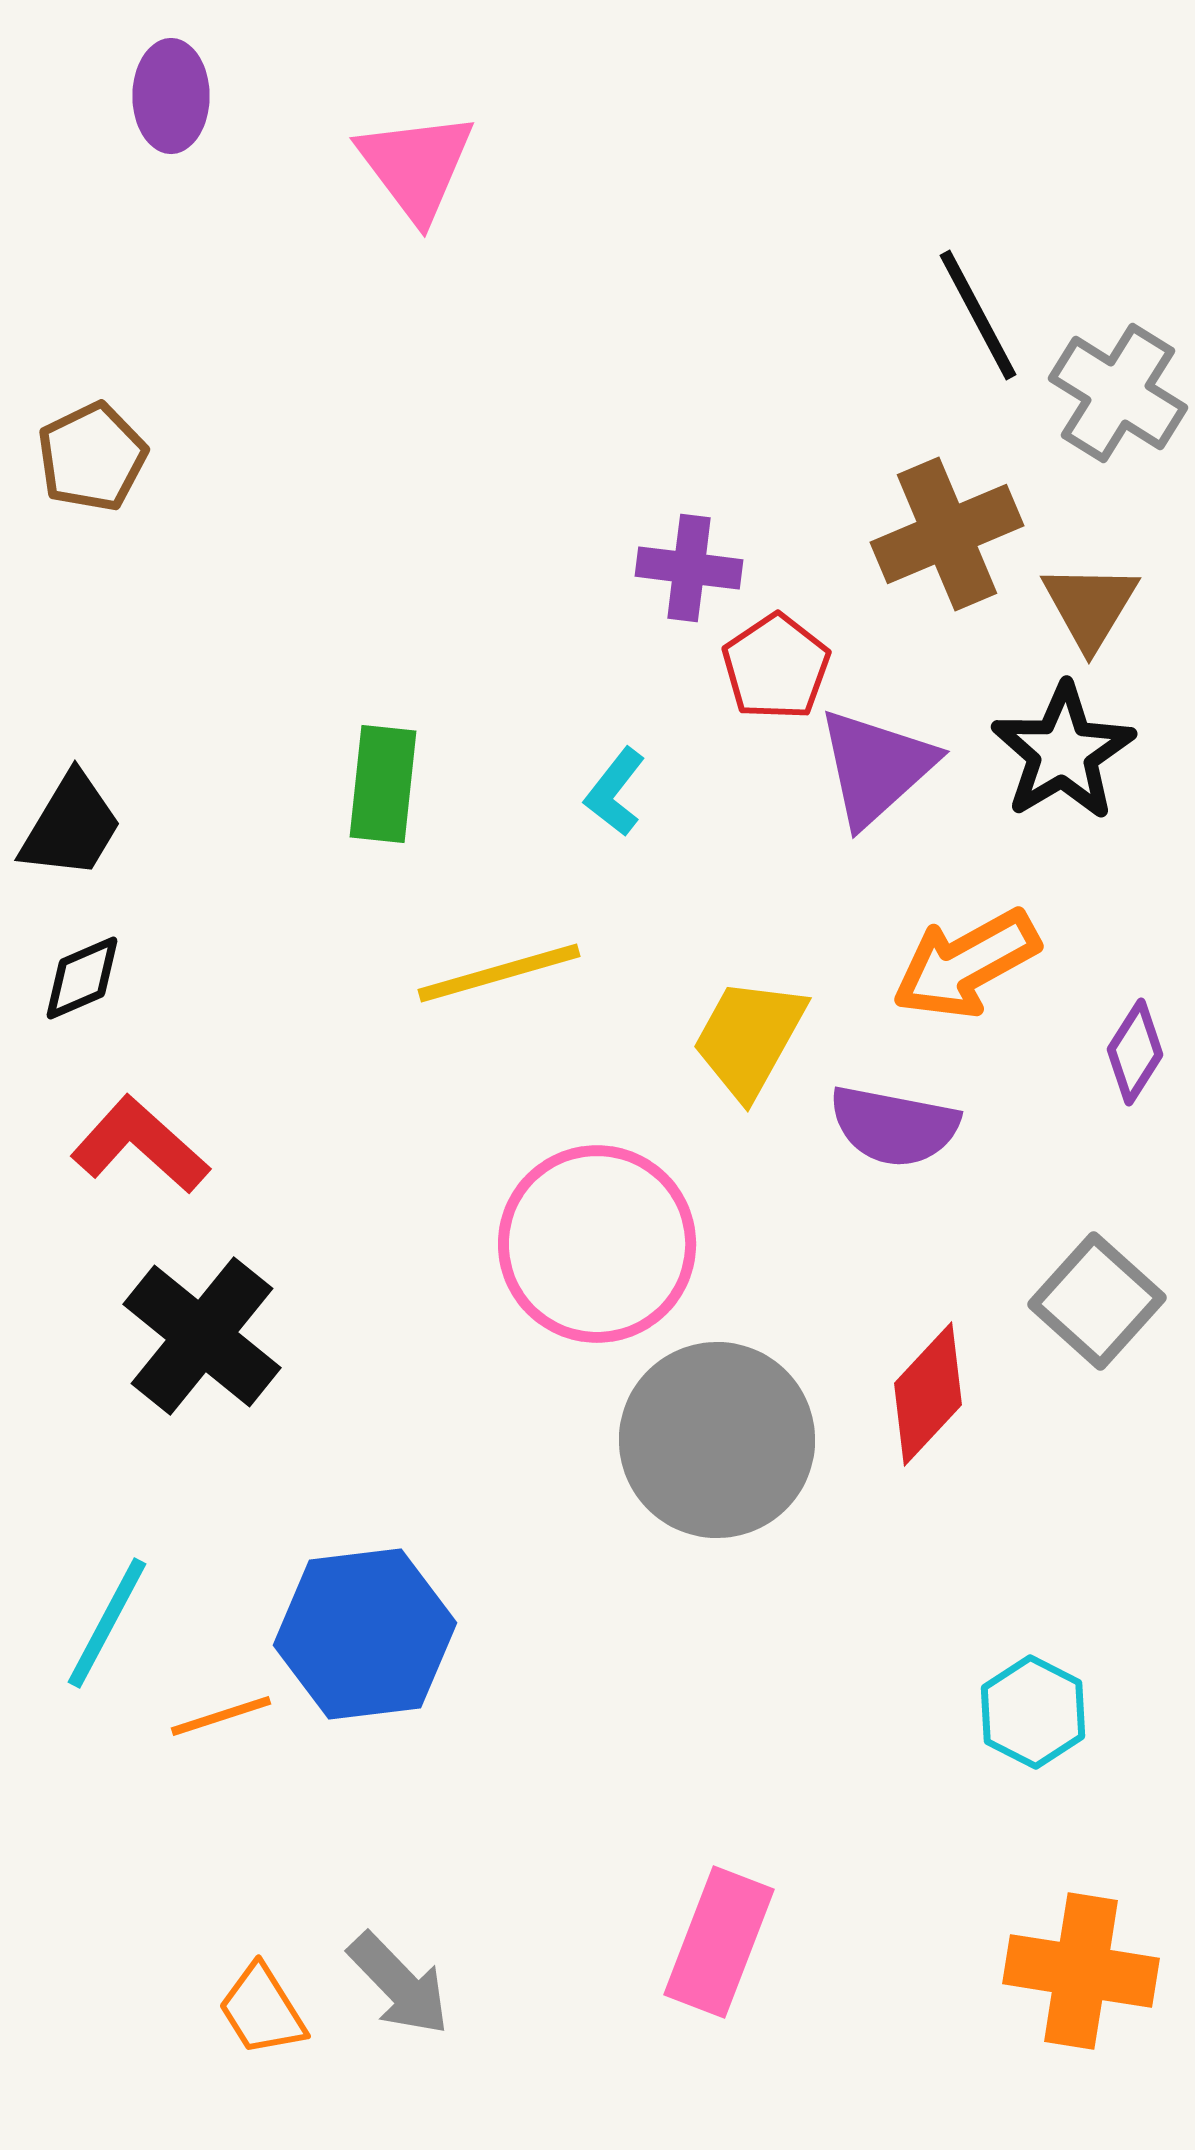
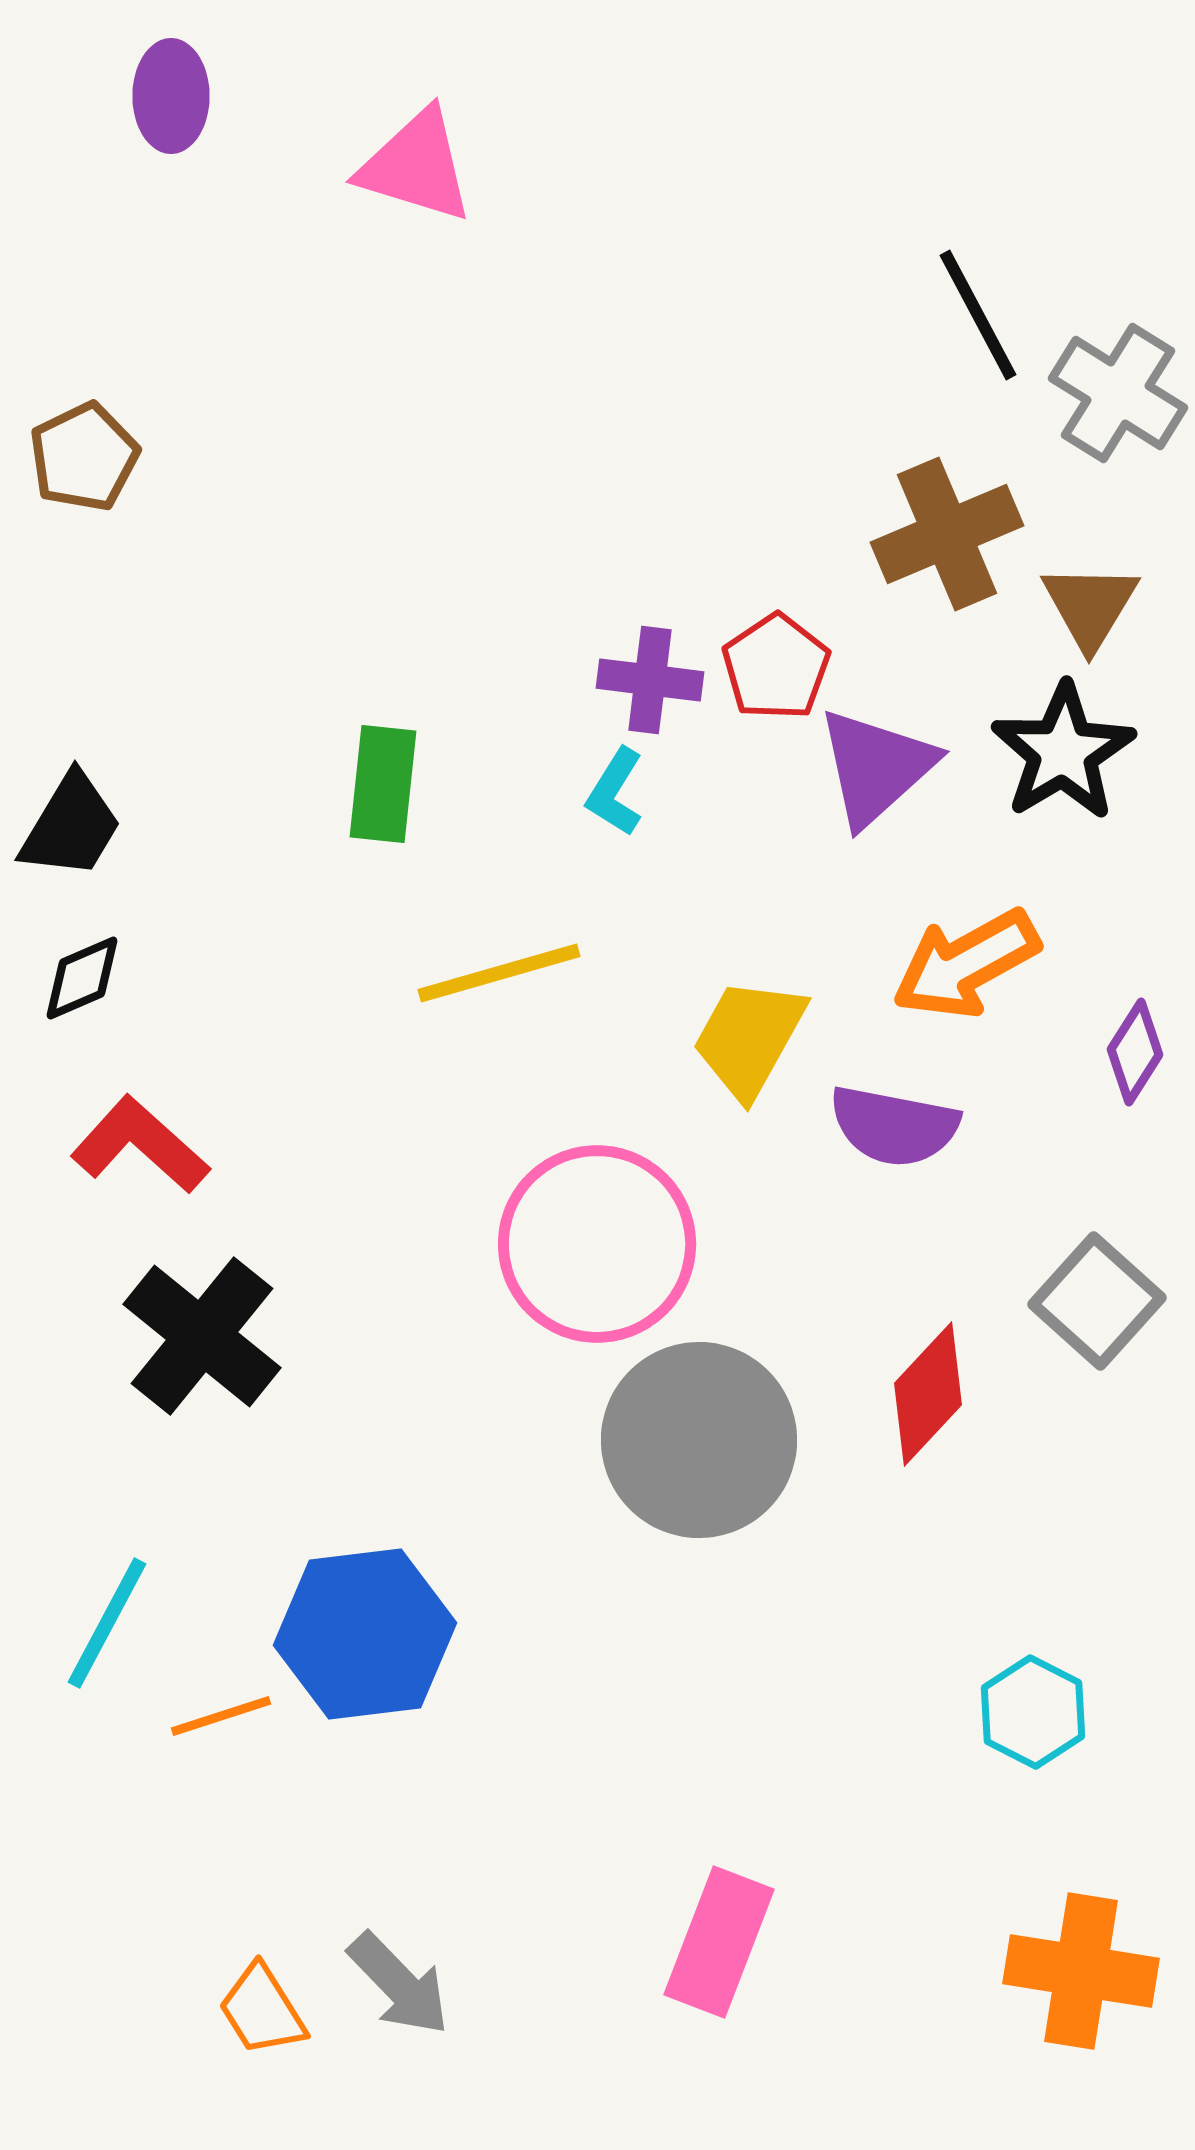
pink triangle: rotated 36 degrees counterclockwise
brown pentagon: moved 8 px left
purple cross: moved 39 px left, 112 px down
cyan L-shape: rotated 6 degrees counterclockwise
gray circle: moved 18 px left
